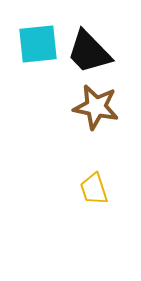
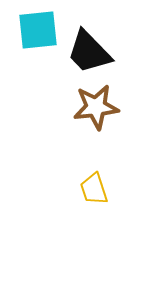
cyan square: moved 14 px up
brown star: rotated 18 degrees counterclockwise
